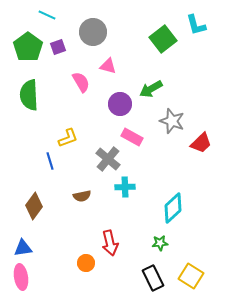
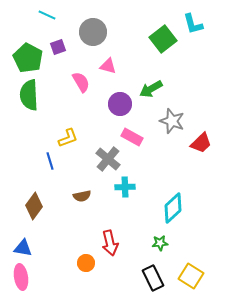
cyan L-shape: moved 3 px left, 1 px up
green pentagon: moved 11 px down; rotated 8 degrees counterclockwise
blue triangle: rotated 18 degrees clockwise
